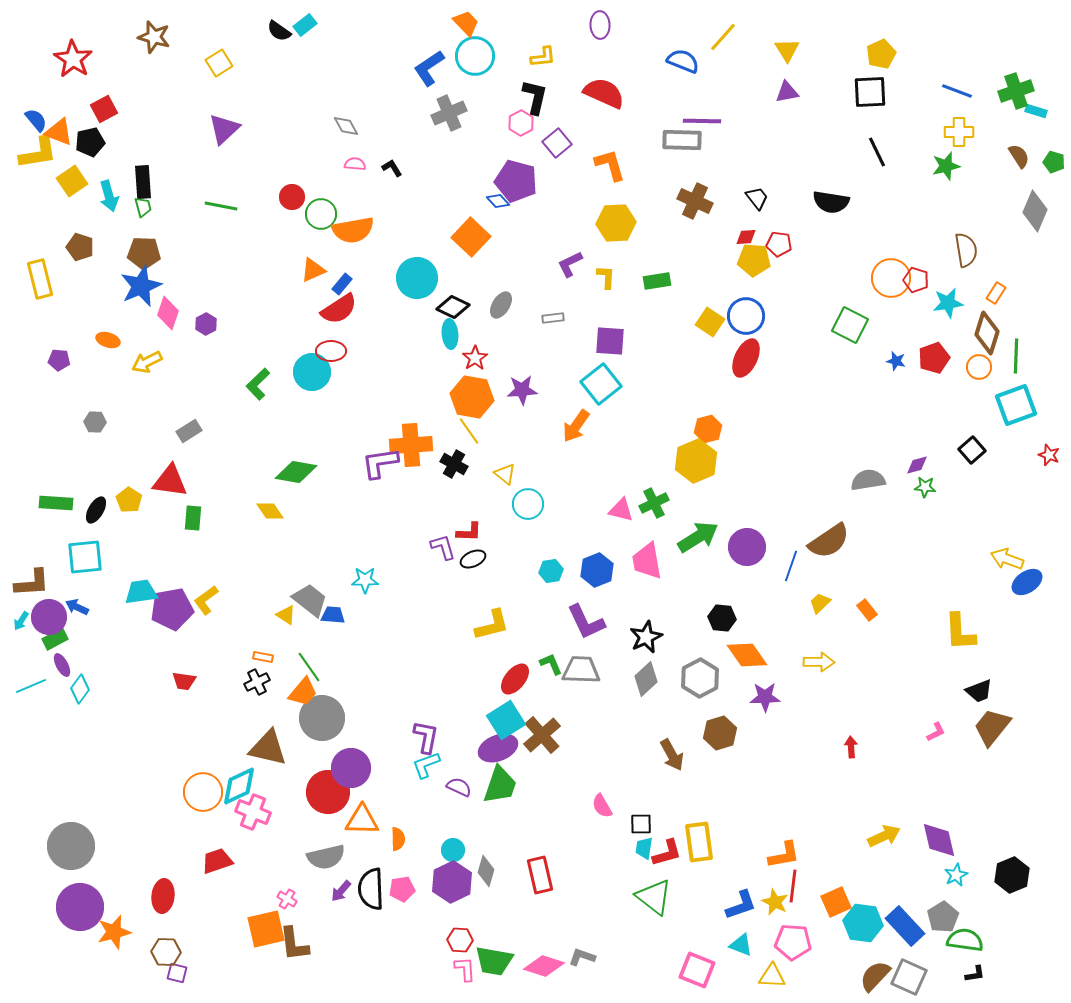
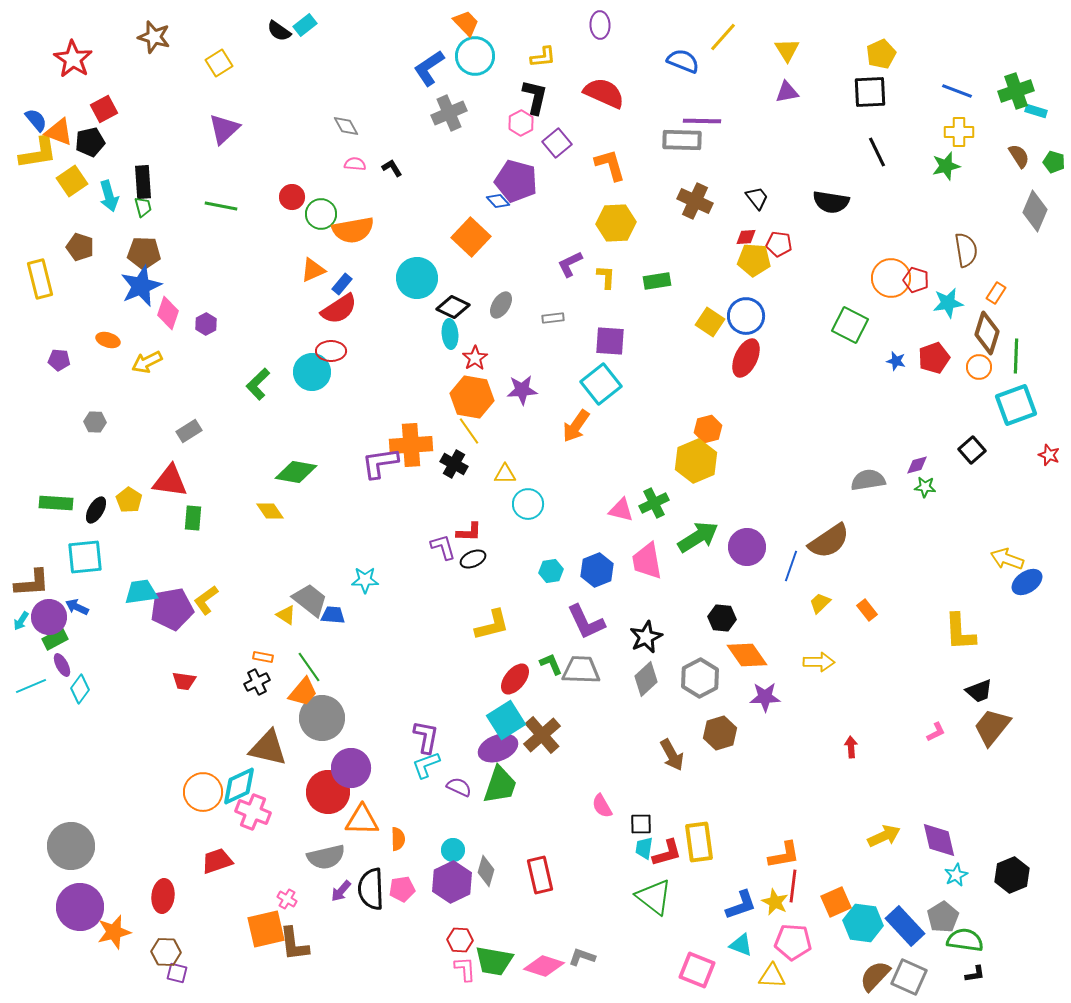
yellow triangle at (505, 474): rotated 40 degrees counterclockwise
